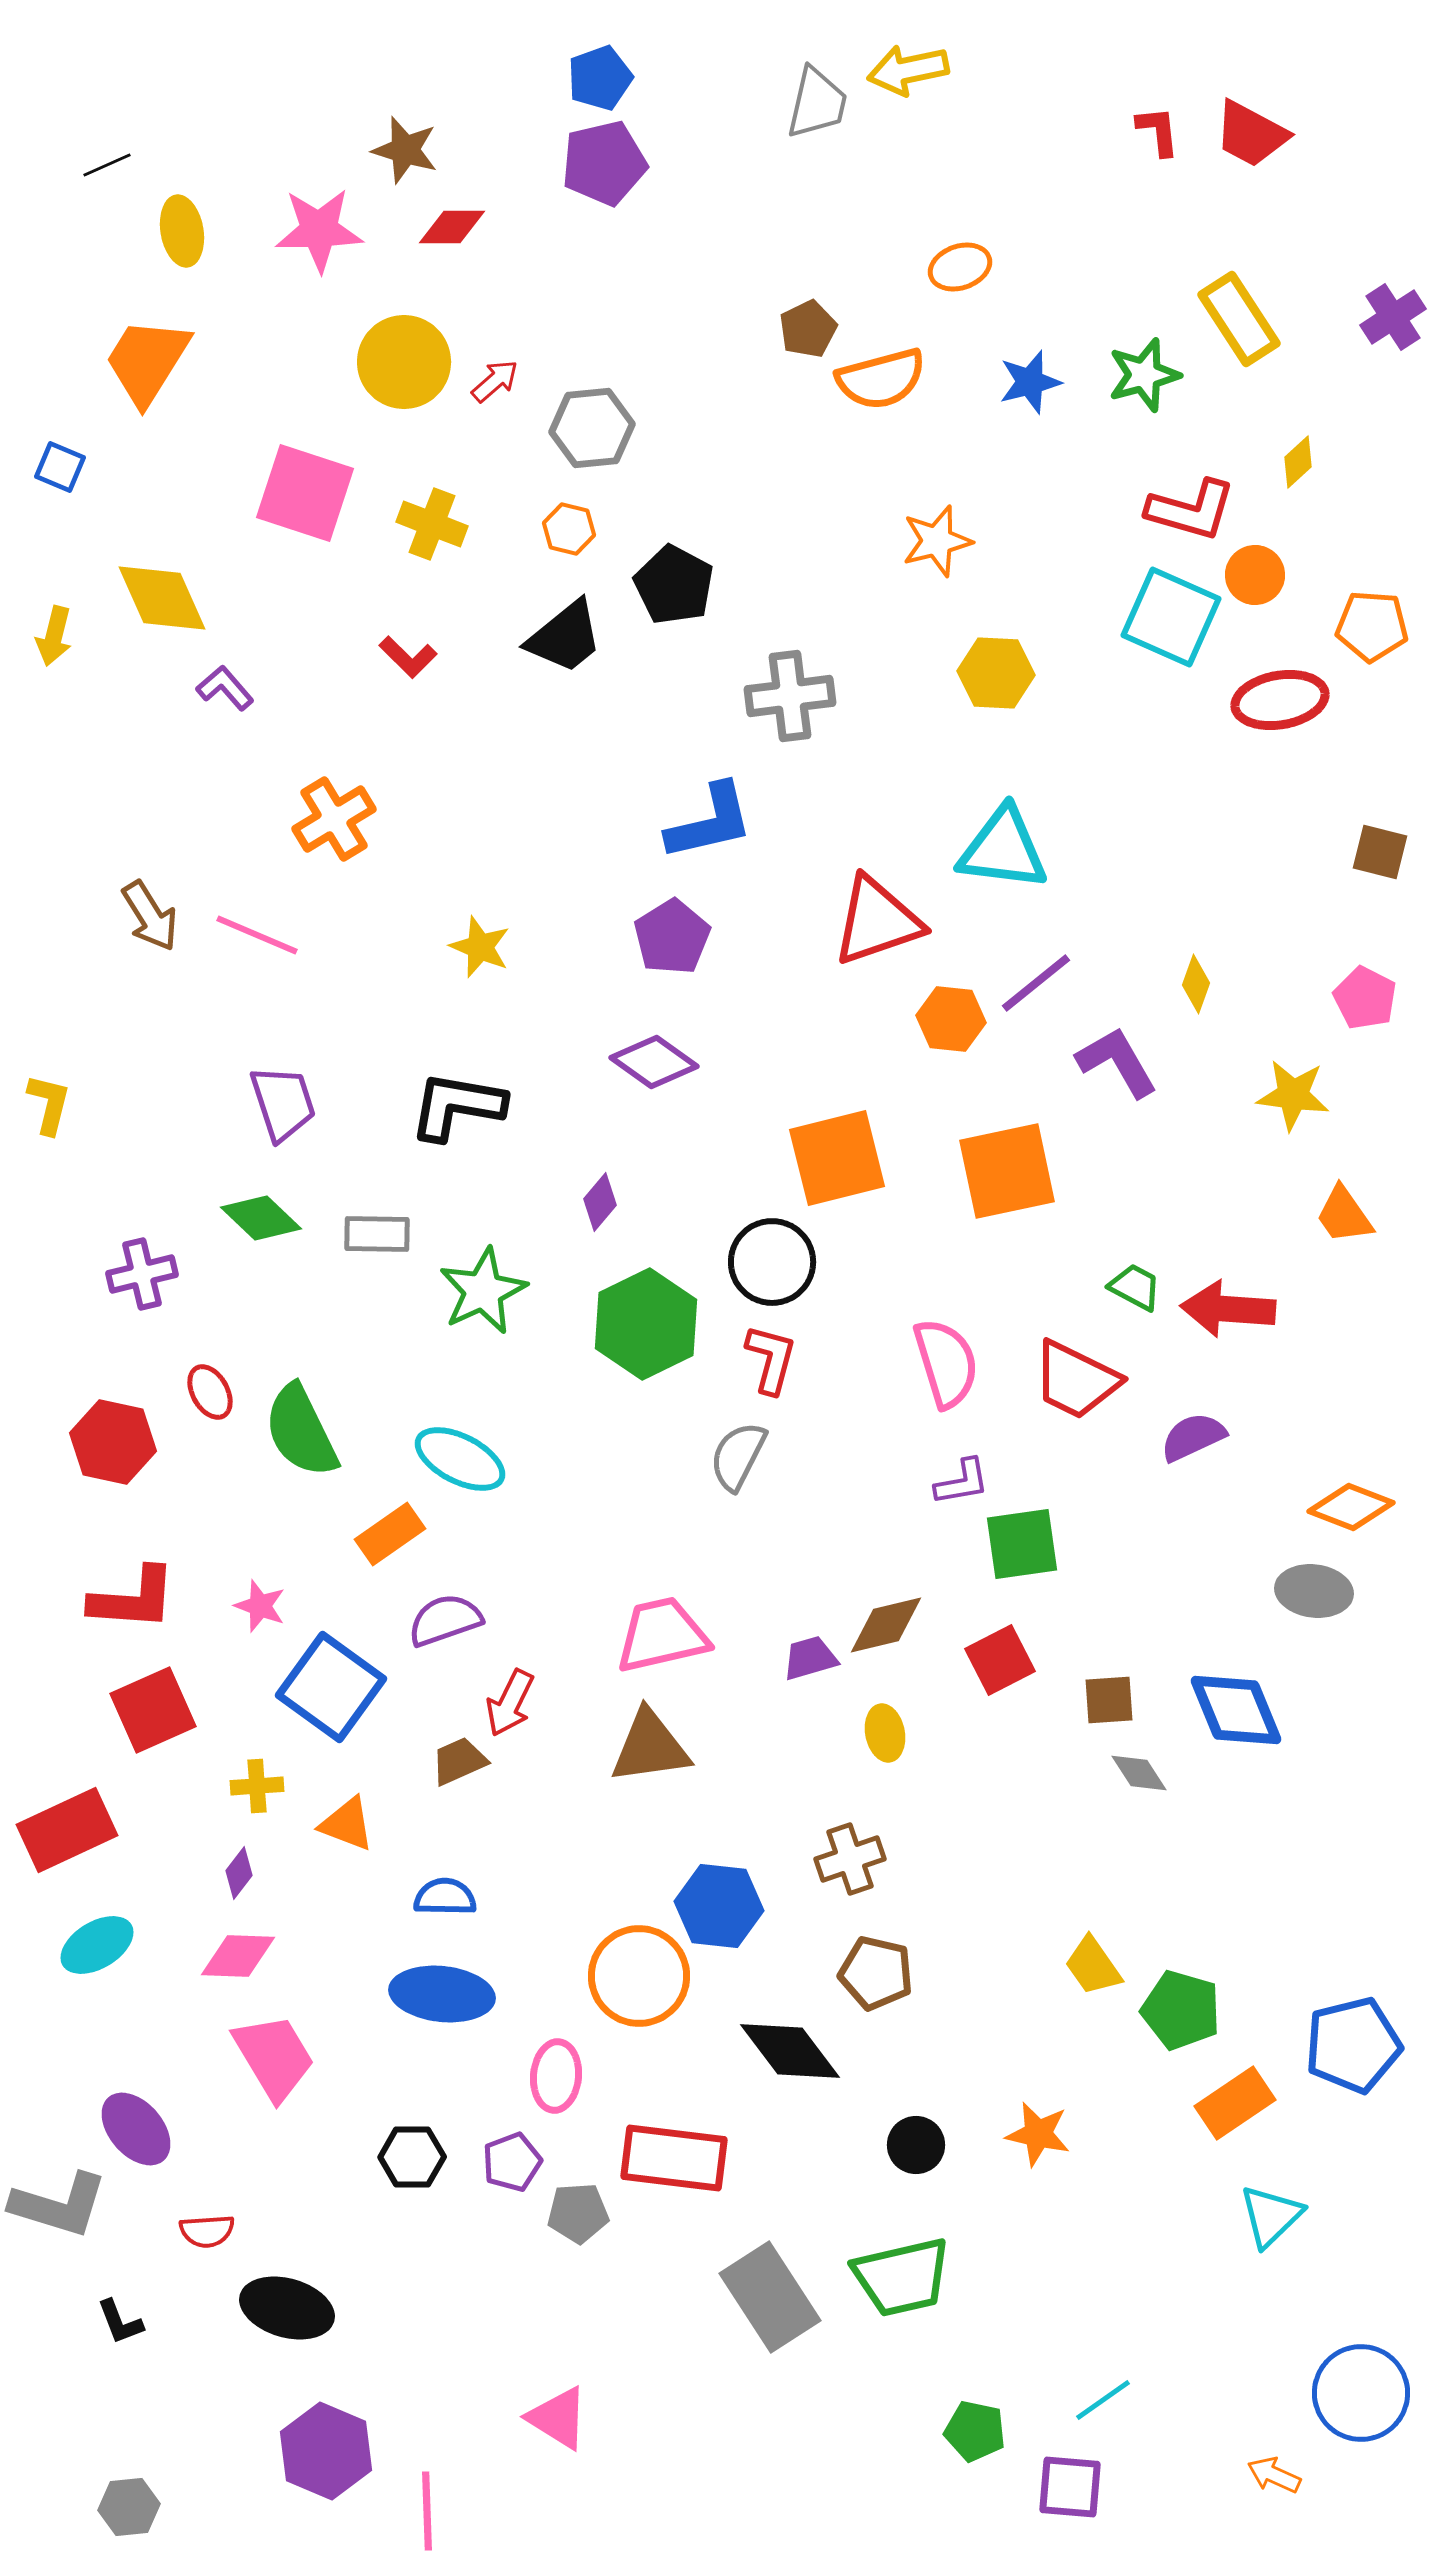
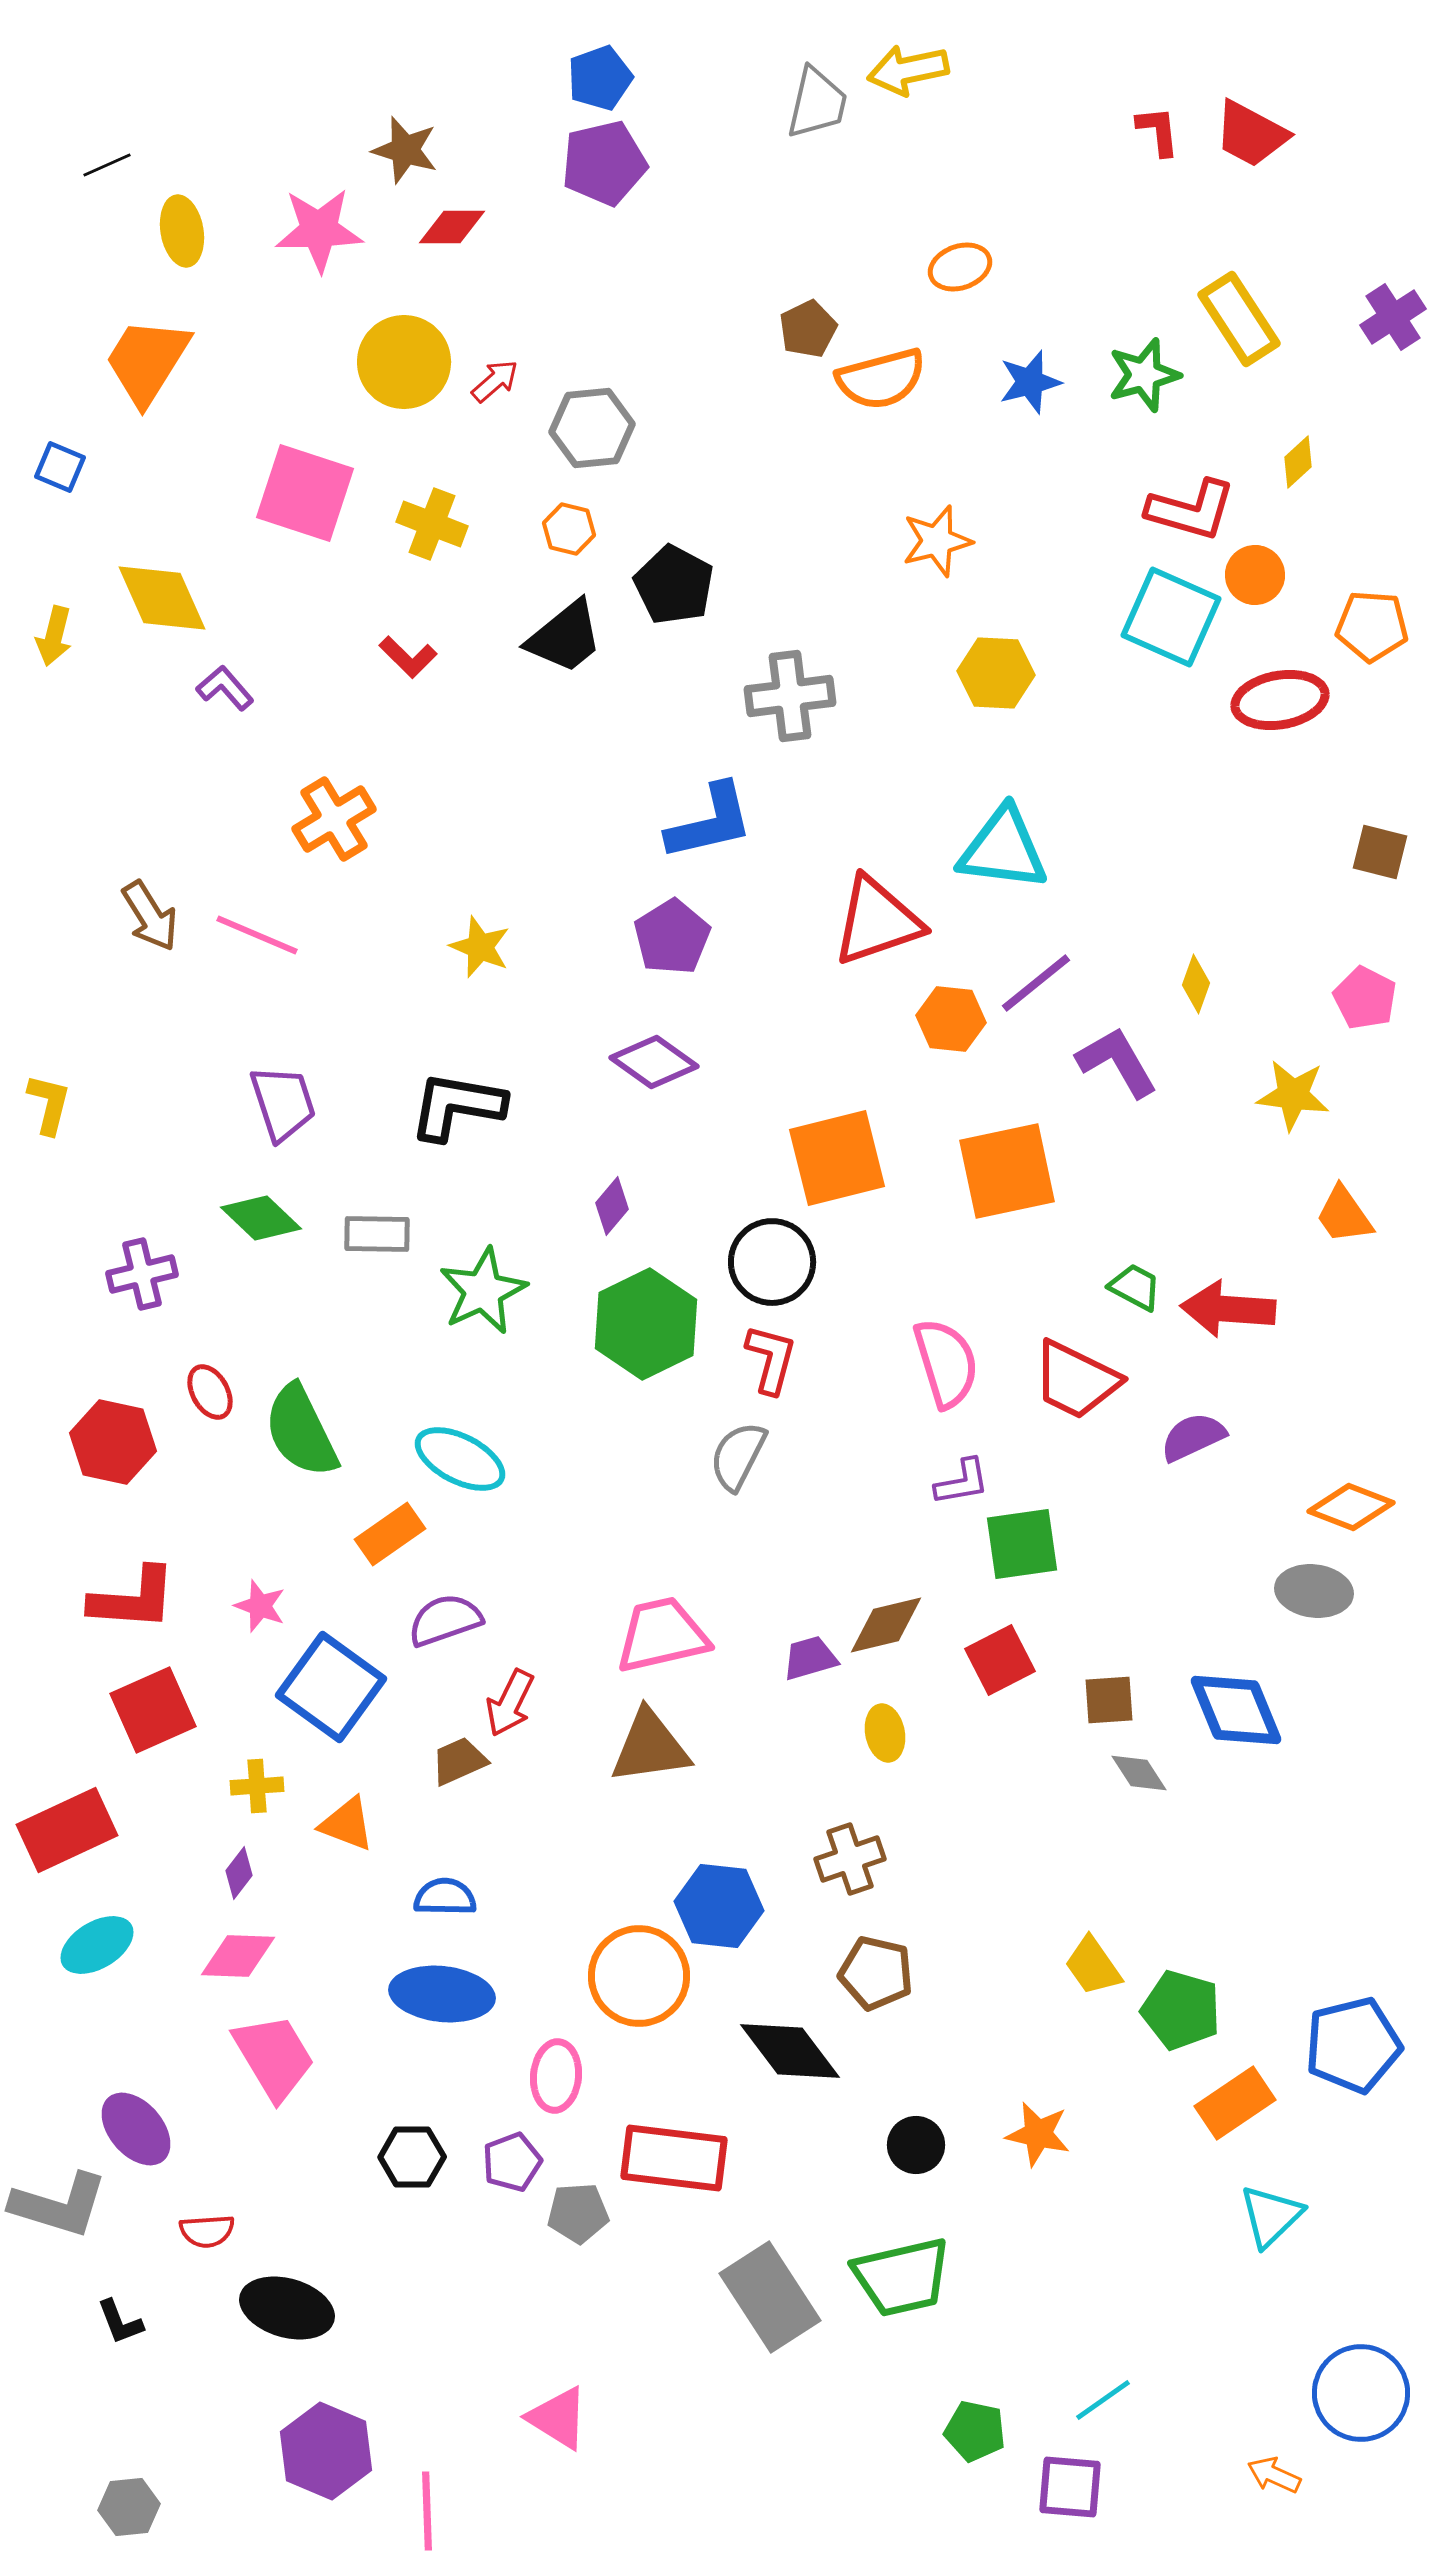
purple diamond at (600, 1202): moved 12 px right, 4 px down
